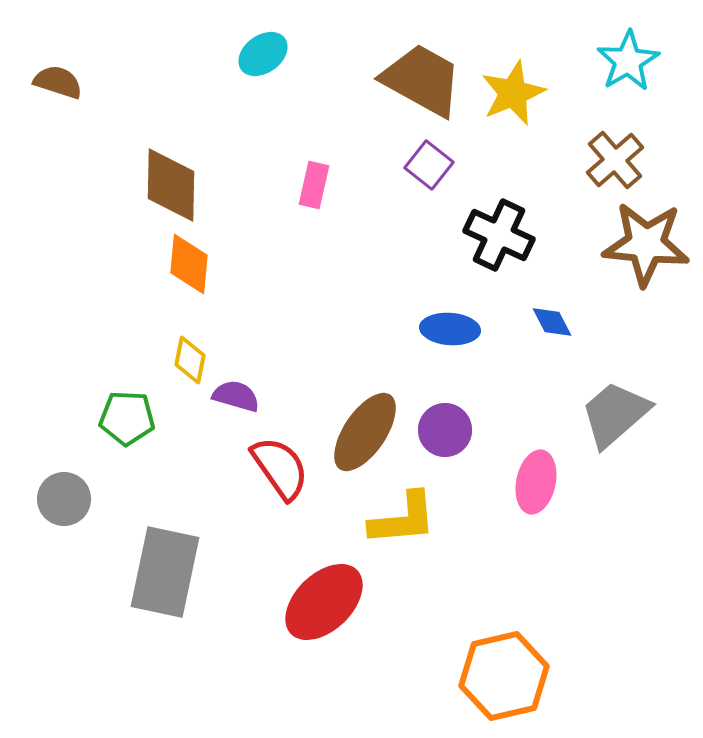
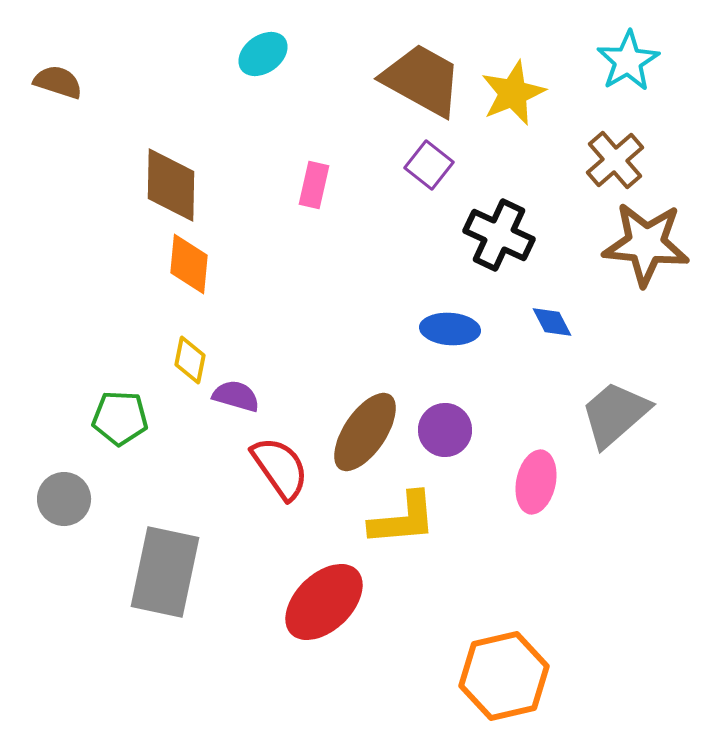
green pentagon: moved 7 px left
